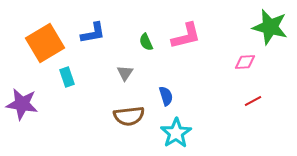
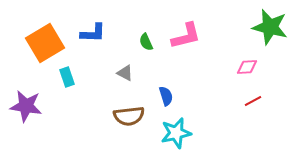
blue L-shape: rotated 12 degrees clockwise
pink diamond: moved 2 px right, 5 px down
gray triangle: rotated 36 degrees counterclockwise
purple star: moved 4 px right, 2 px down
cyan star: rotated 20 degrees clockwise
